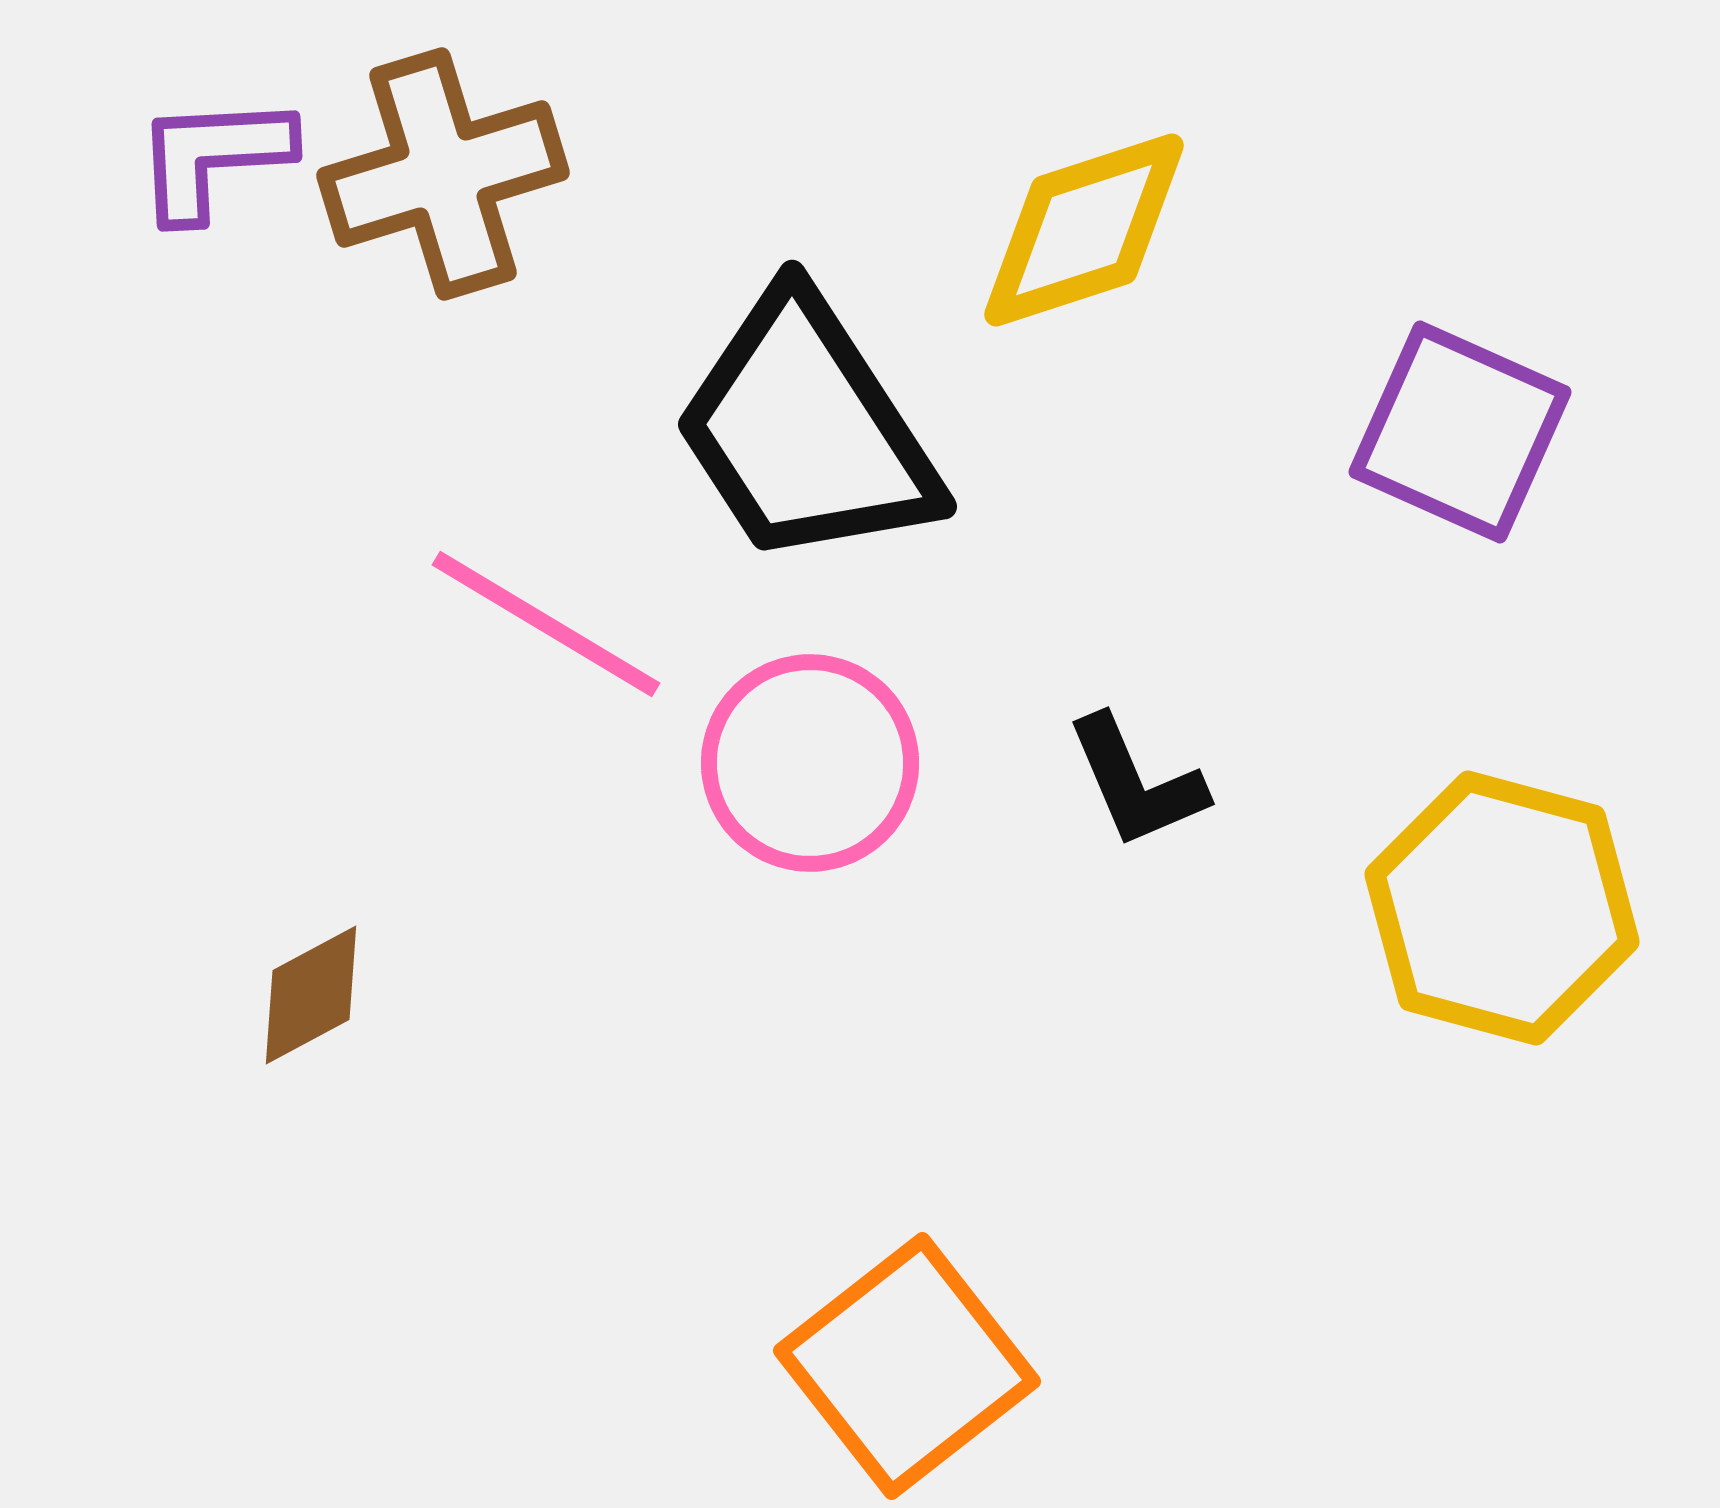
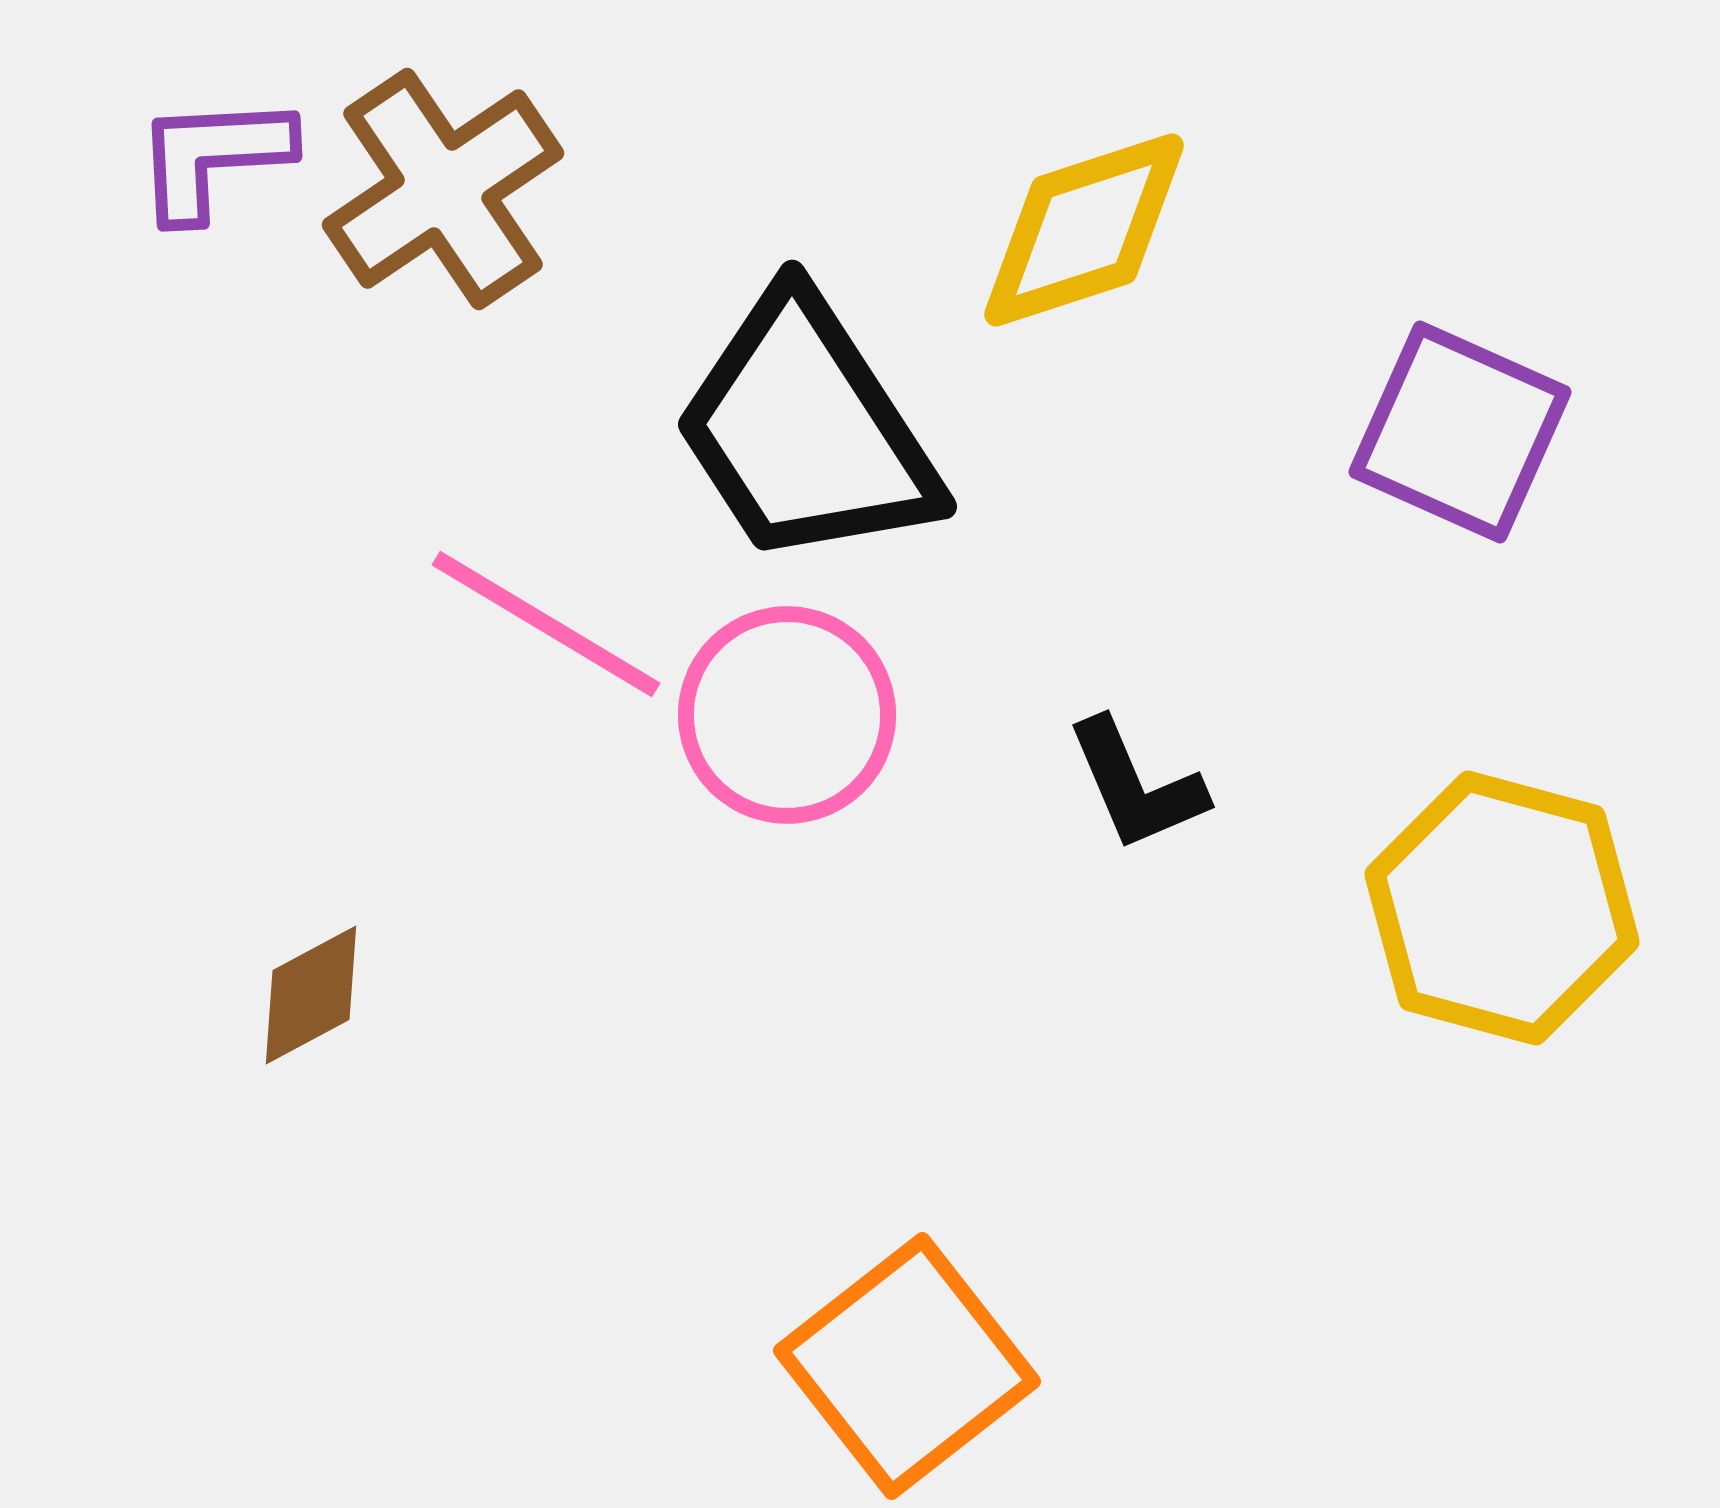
brown cross: moved 15 px down; rotated 17 degrees counterclockwise
pink circle: moved 23 px left, 48 px up
black L-shape: moved 3 px down
